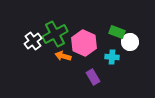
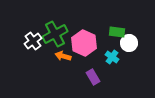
green rectangle: rotated 14 degrees counterclockwise
white circle: moved 1 px left, 1 px down
cyan cross: rotated 32 degrees clockwise
